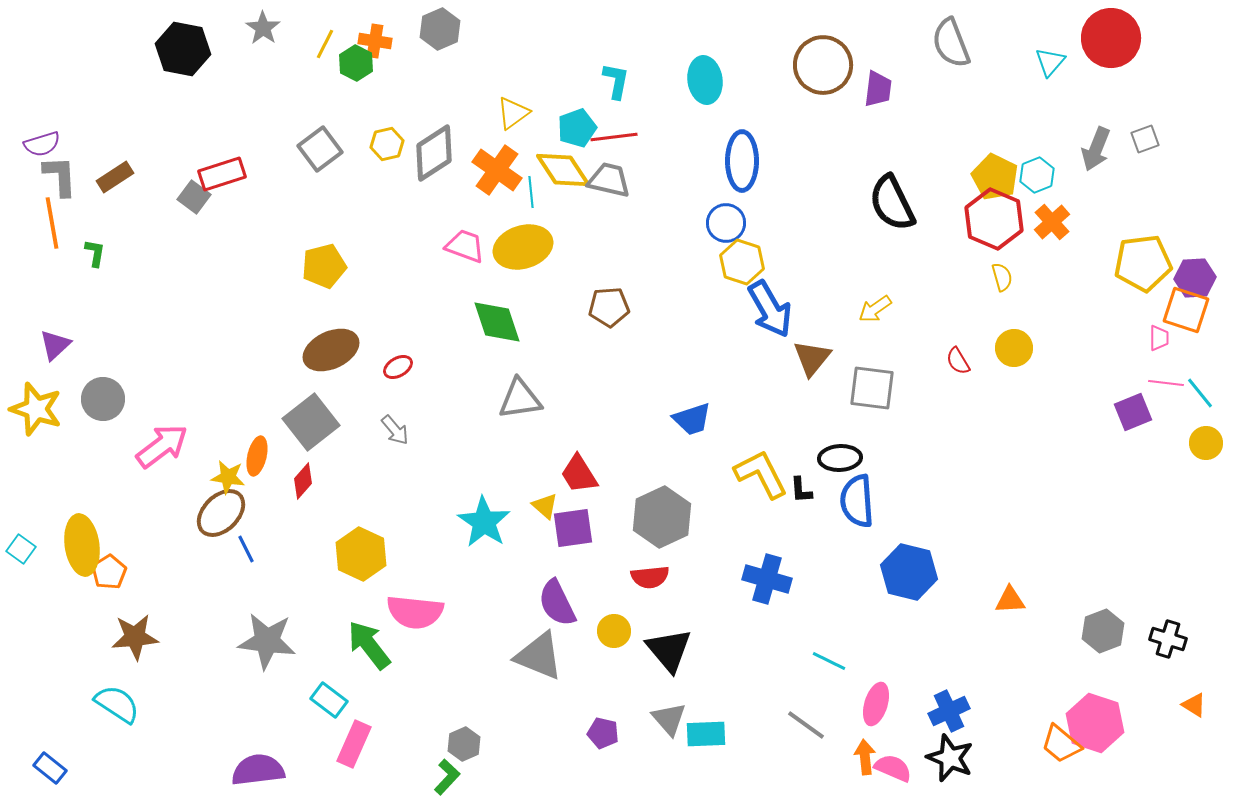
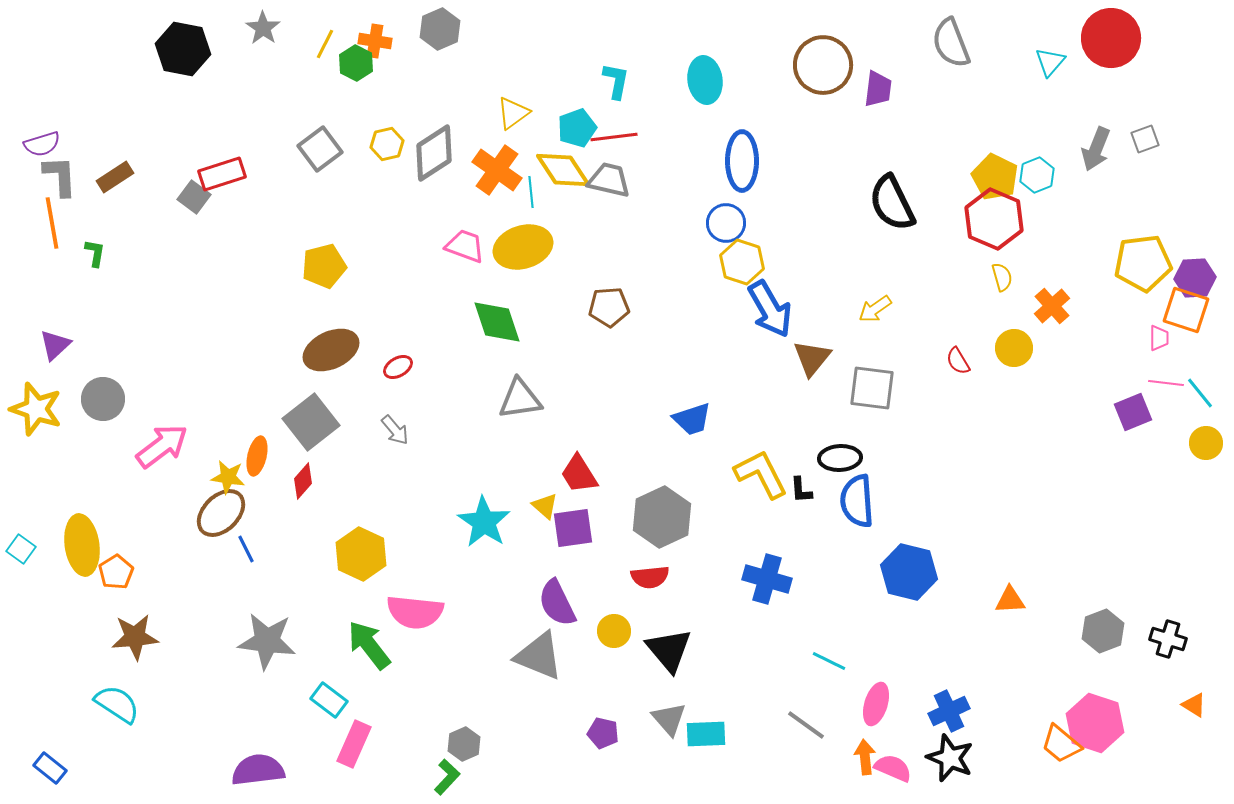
orange cross at (1052, 222): moved 84 px down
orange pentagon at (109, 572): moved 7 px right
